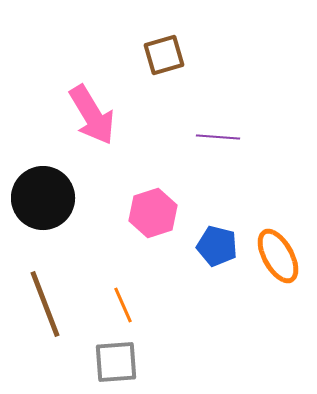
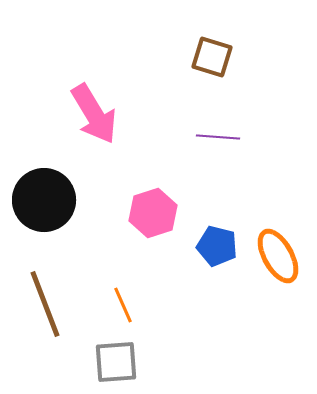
brown square: moved 48 px right, 2 px down; rotated 33 degrees clockwise
pink arrow: moved 2 px right, 1 px up
black circle: moved 1 px right, 2 px down
